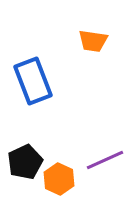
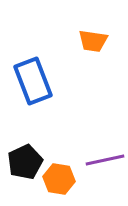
purple line: rotated 12 degrees clockwise
orange hexagon: rotated 16 degrees counterclockwise
